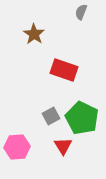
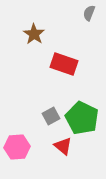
gray semicircle: moved 8 px right, 1 px down
red rectangle: moved 6 px up
red triangle: rotated 18 degrees counterclockwise
